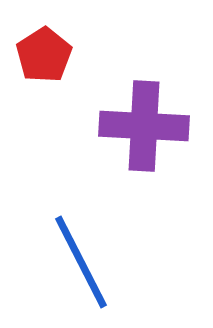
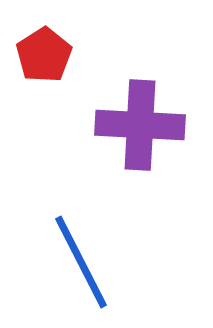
purple cross: moved 4 px left, 1 px up
